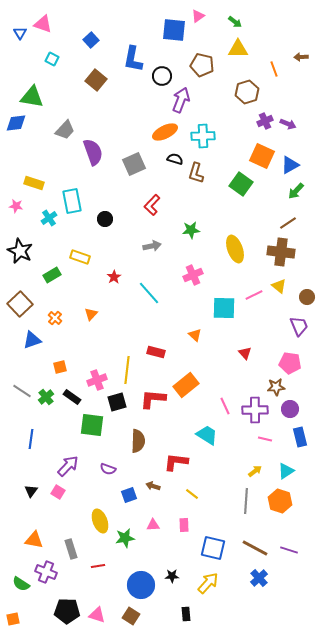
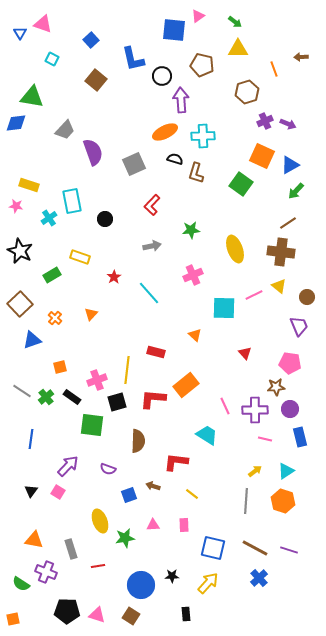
blue L-shape at (133, 59): rotated 24 degrees counterclockwise
purple arrow at (181, 100): rotated 25 degrees counterclockwise
yellow rectangle at (34, 183): moved 5 px left, 2 px down
orange hexagon at (280, 501): moved 3 px right
